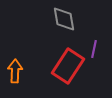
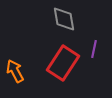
red rectangle: moved 5 px left, 3 px up
orange arrow: rotated 30 degrees counterclockwise
